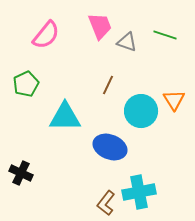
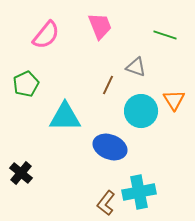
gray triangle: moved 9 px right, 25 px down
black cross: rotated 15 degrees clockwise
